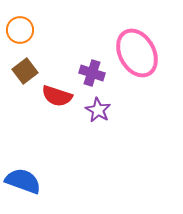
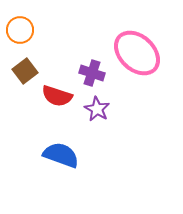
pink ellipse: rotated 18 degrees counterclockwise
purple star: moved 1 px left, 1 px up
blue semicircle: moved 38 px right, 26 px up
